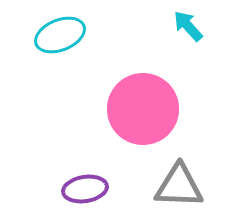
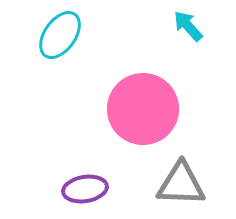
cyan ellipse: rotated 33 degrees counterclockwise
gray triangle: moved 2 px right, 2 px up
